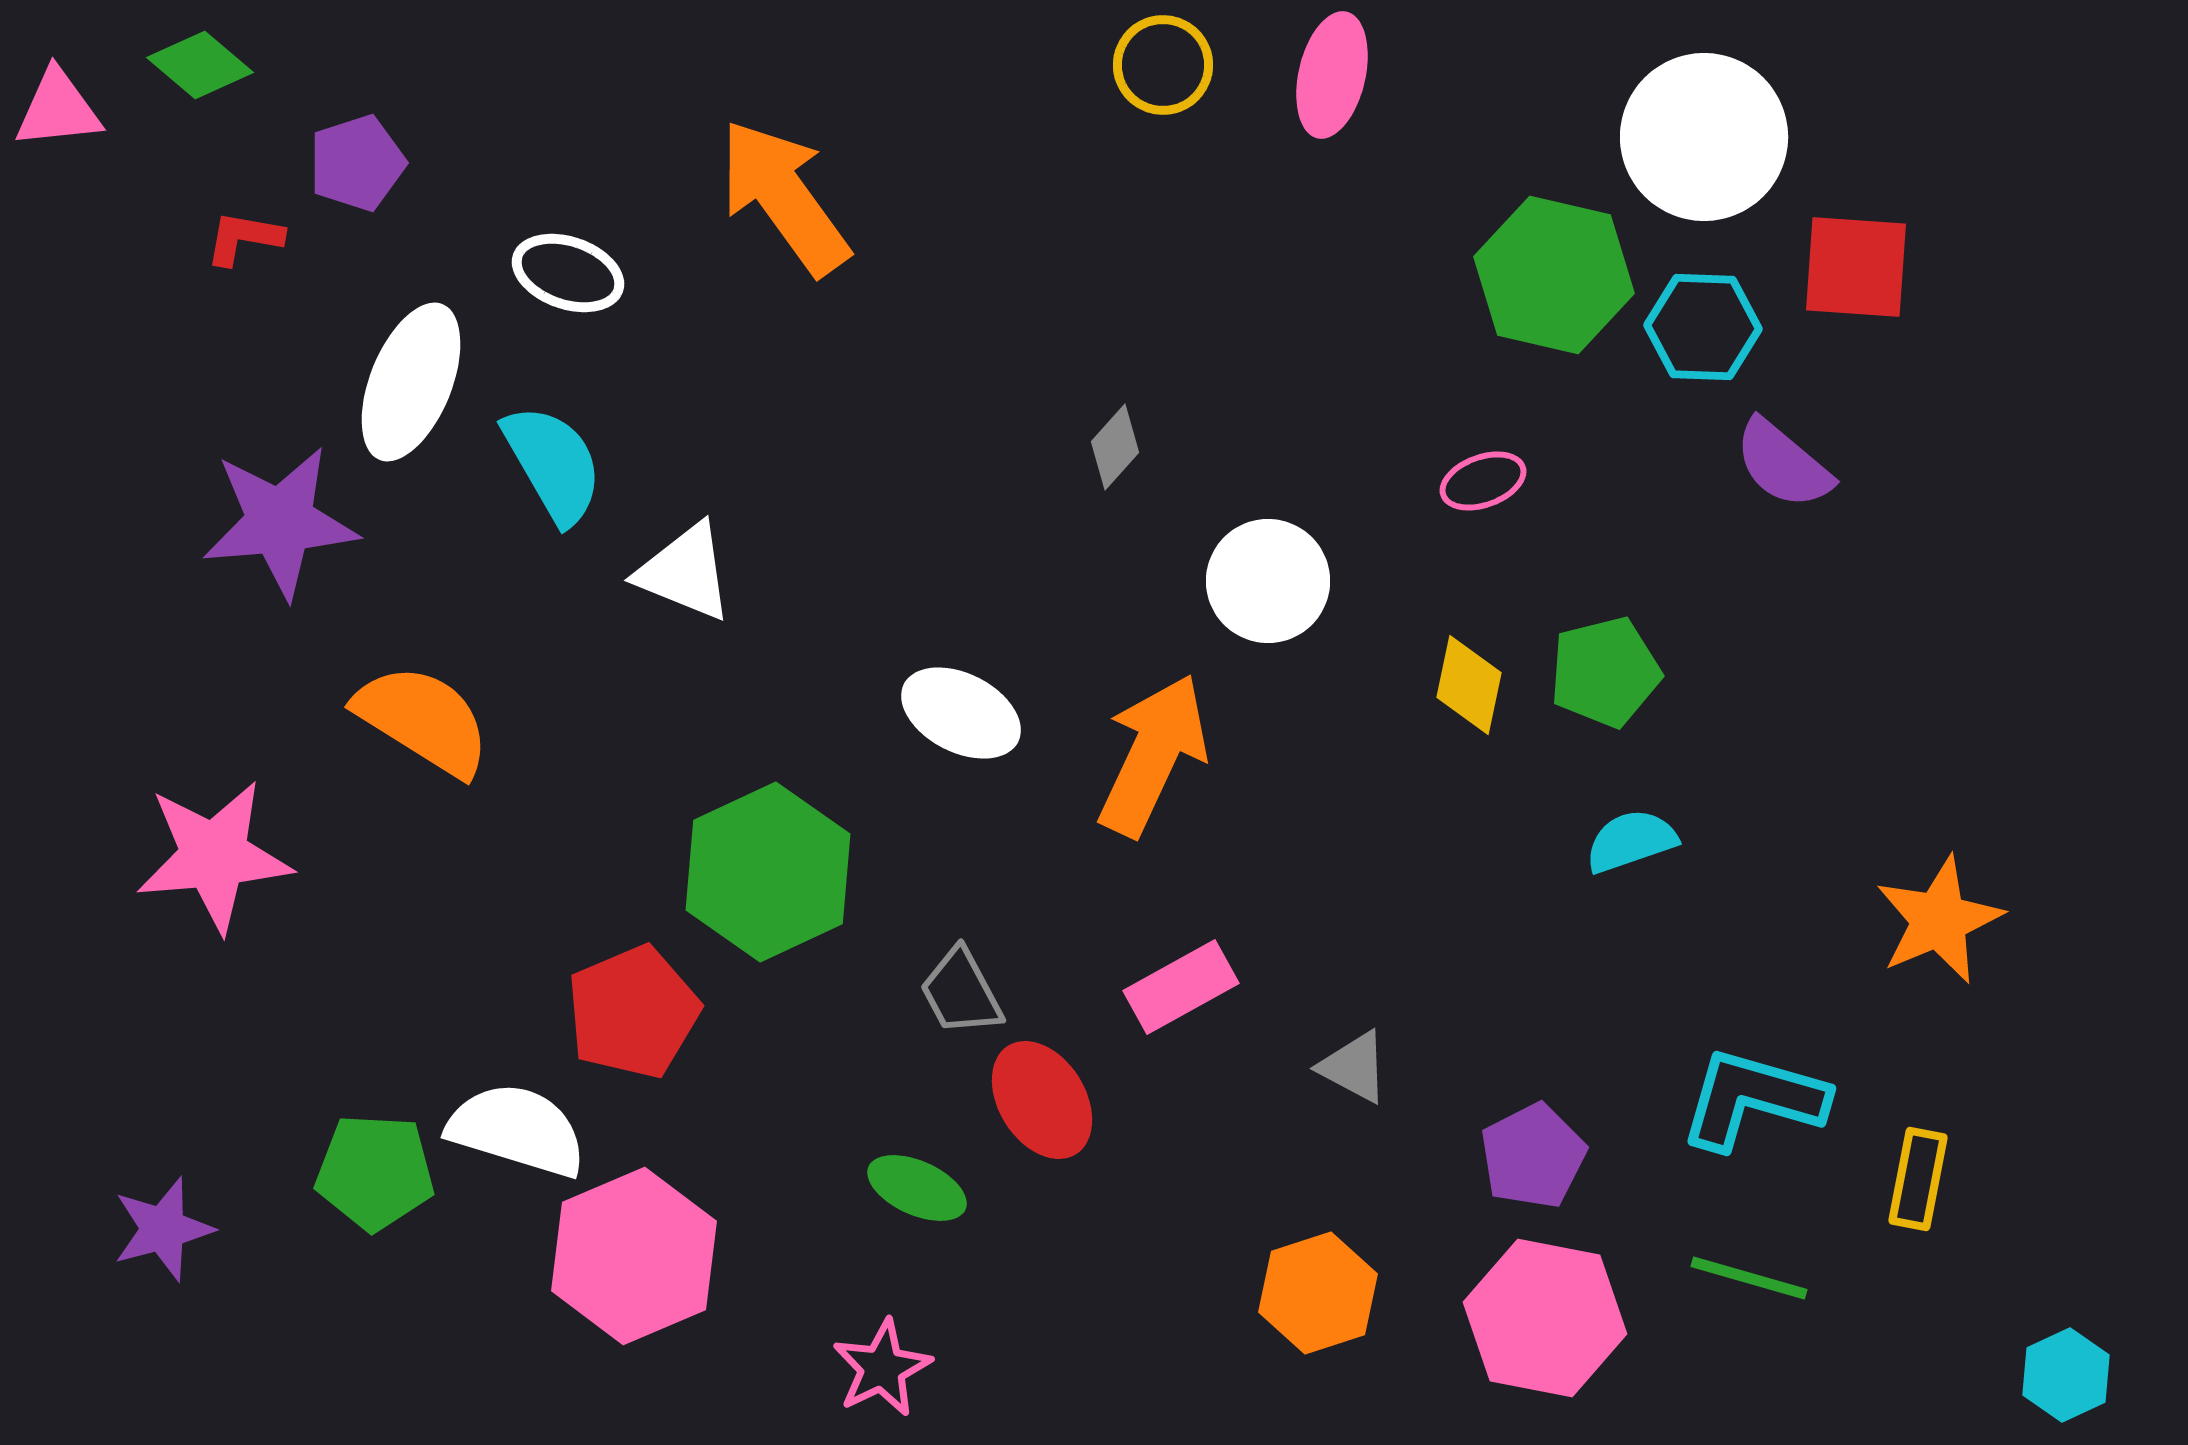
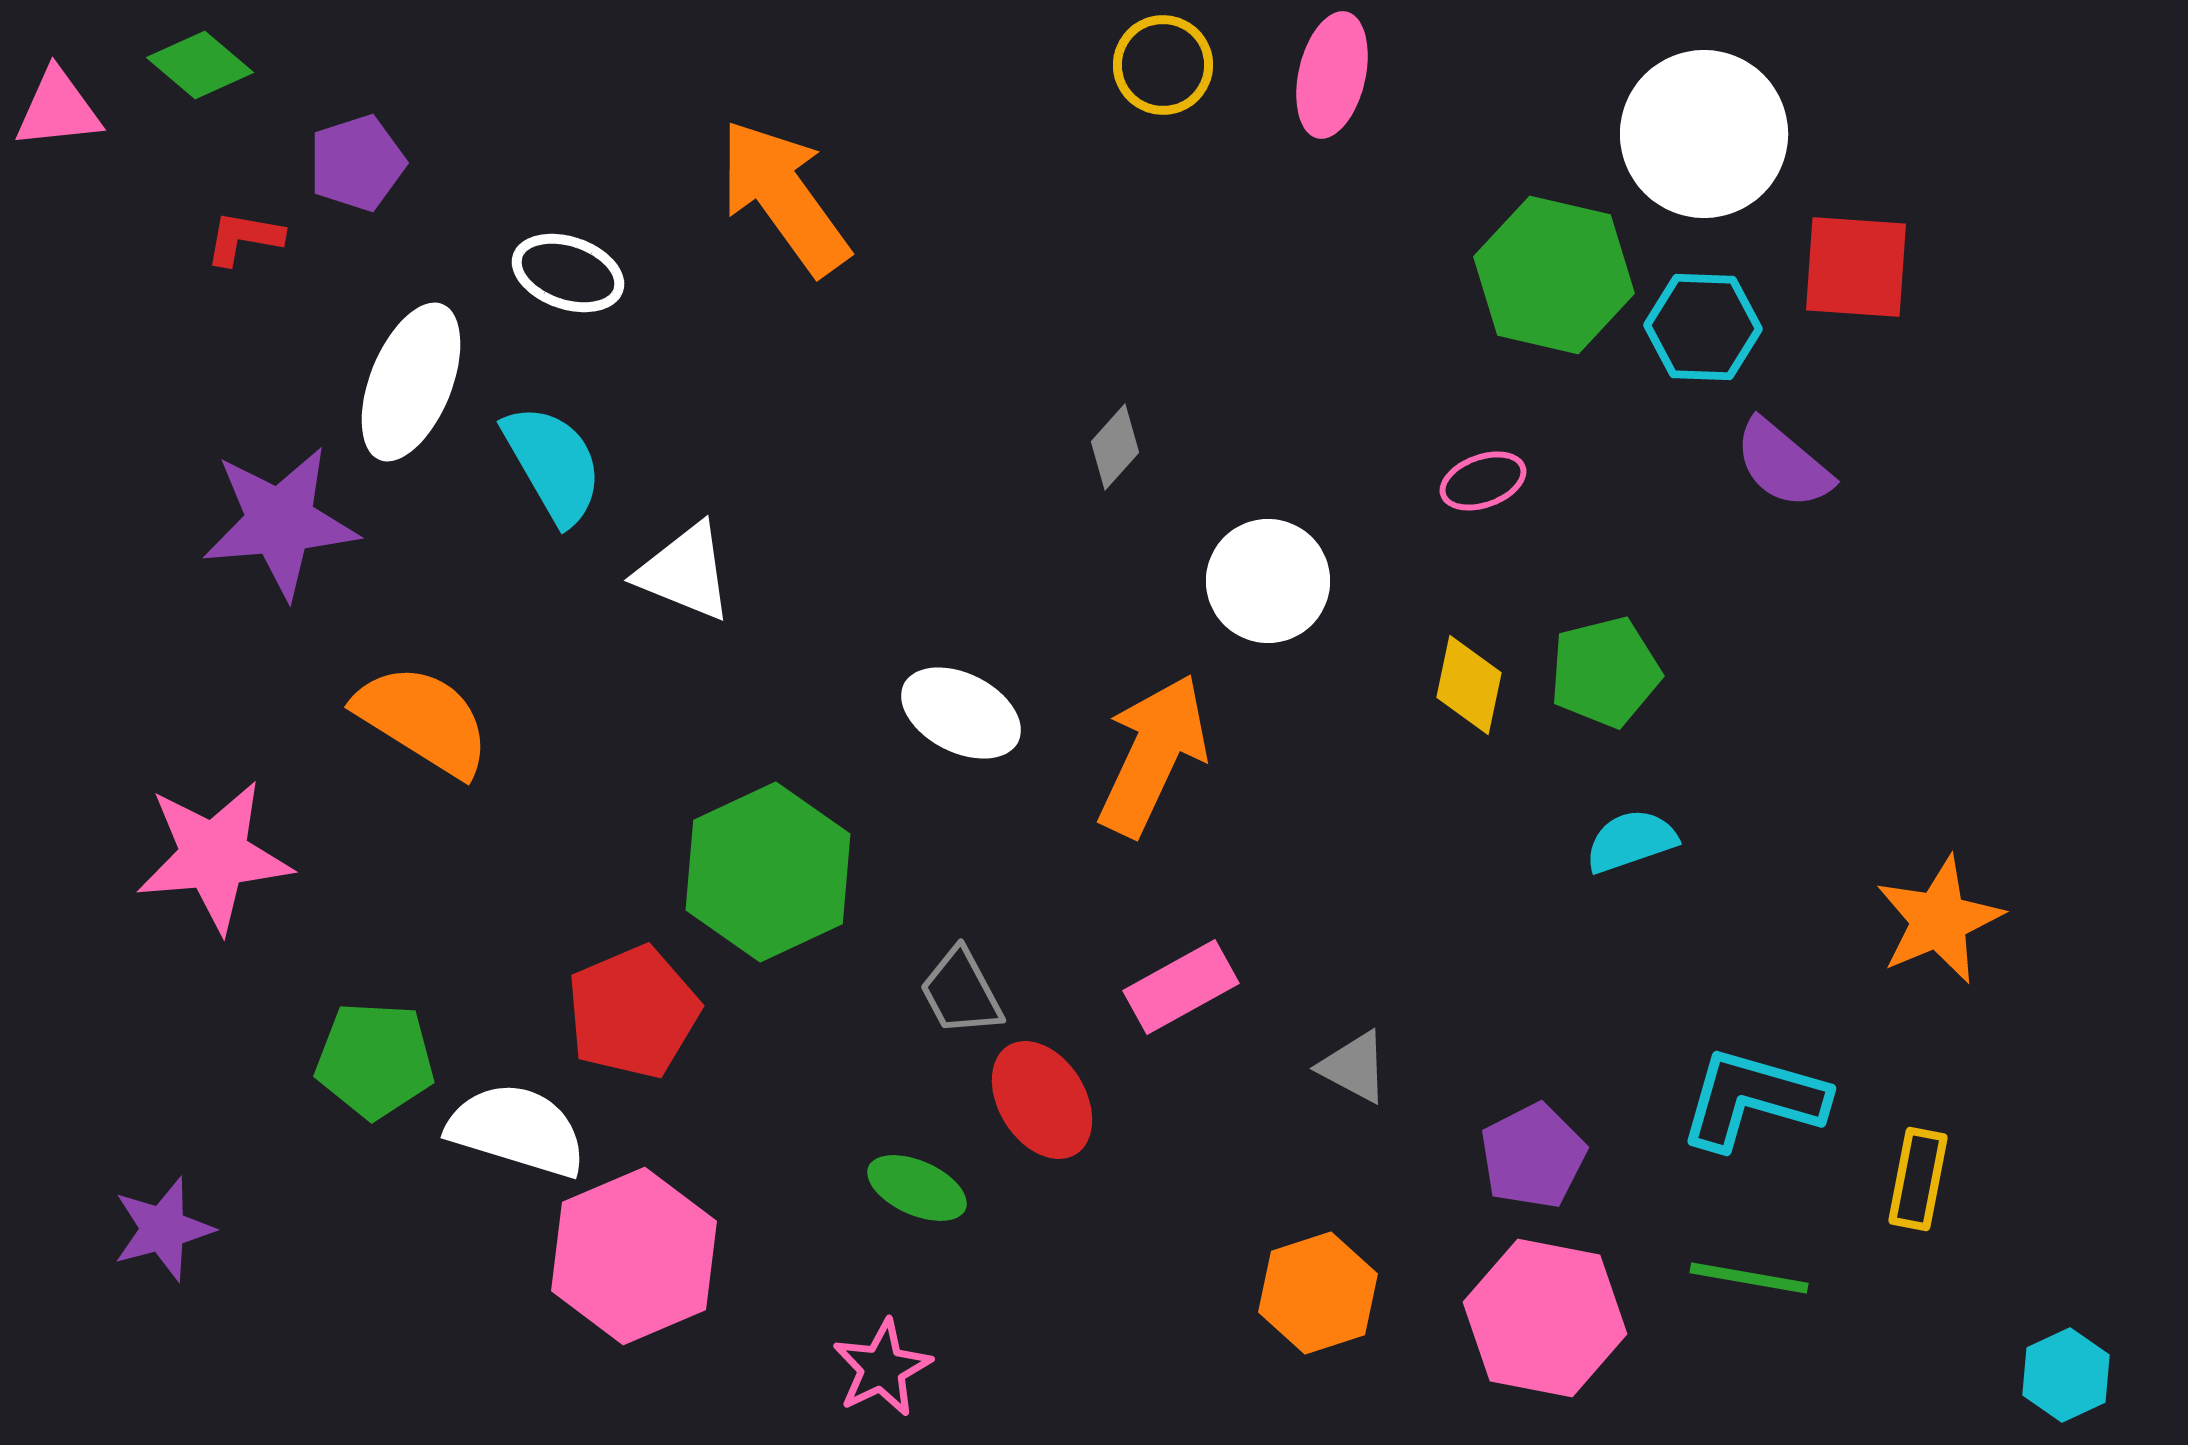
white circle at (1704, 137): moved 3 px up
green pentagon at (375, 1172): moved 112 px up
green line at (1749, 1278): rotated 6 degrees counterclockwise
